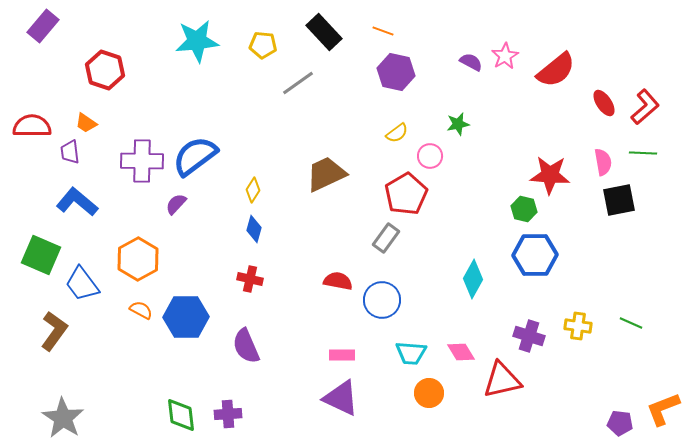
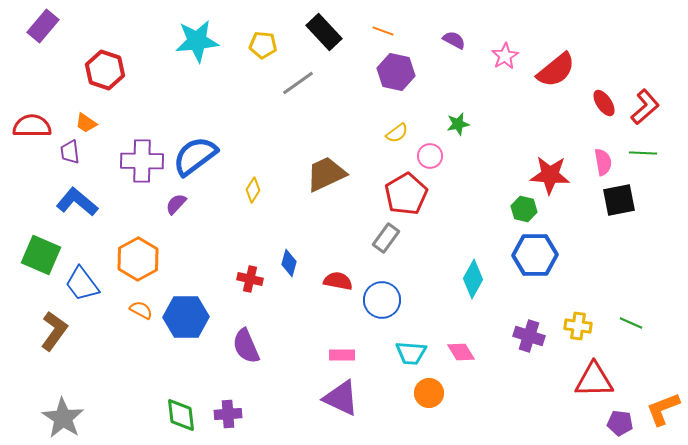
purple semicircle at (471, 62): moved 17 px left, 22 px up
blue diamond at (254, 229): moved 35 px right, 34 px down
red triangle at (502, 380): moved 92 px right; rotated 12 degrees clockwise
